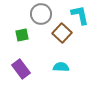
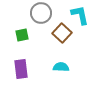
gray circle: moved 1 px up
purple rectangle: rotated 30 degrees clockwise
